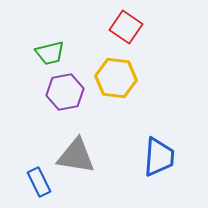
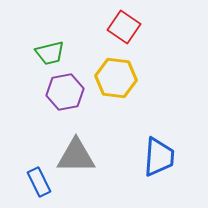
red square: moved 2 px left
gray triangle: rotated 9 degrees counterclockwise
